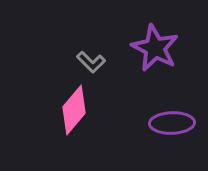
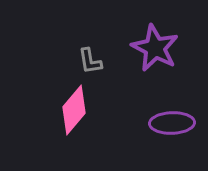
gray L-shape: moved 1 px left, 1 px up; rotated 36 degrees clockwise
